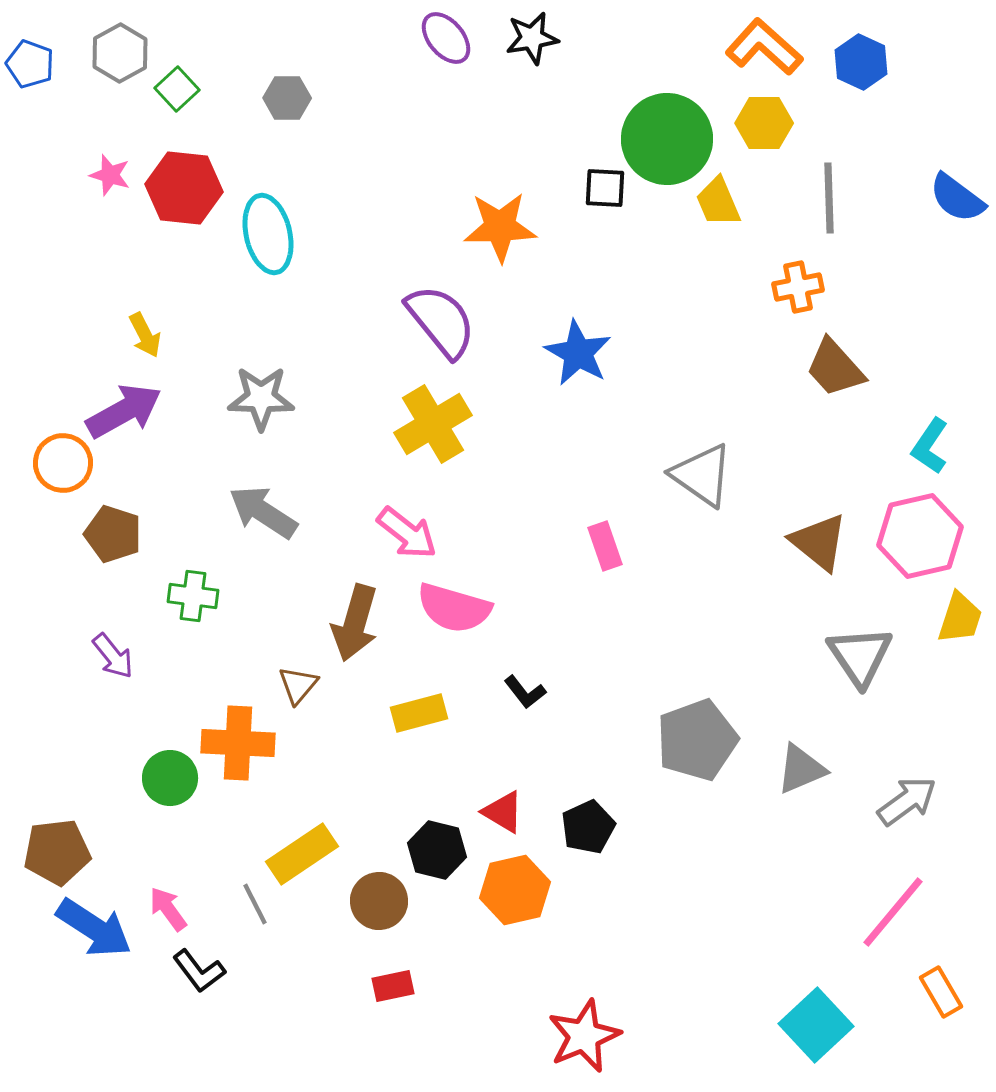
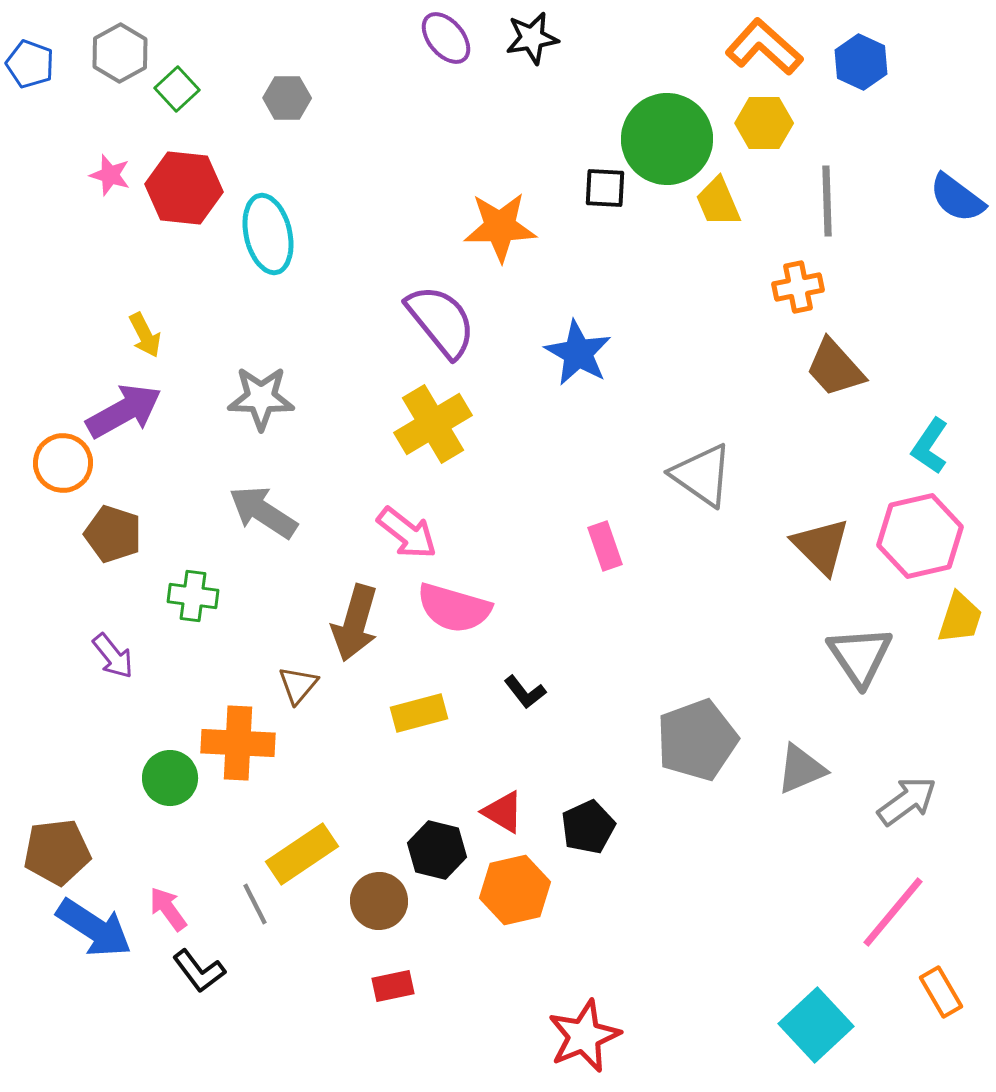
gray line at (829, 198): moved 2 px left, 3 px down
brown triangle at (819, 542): moved 2 px right, 4 px down; rotated 6 degrees clockwise
